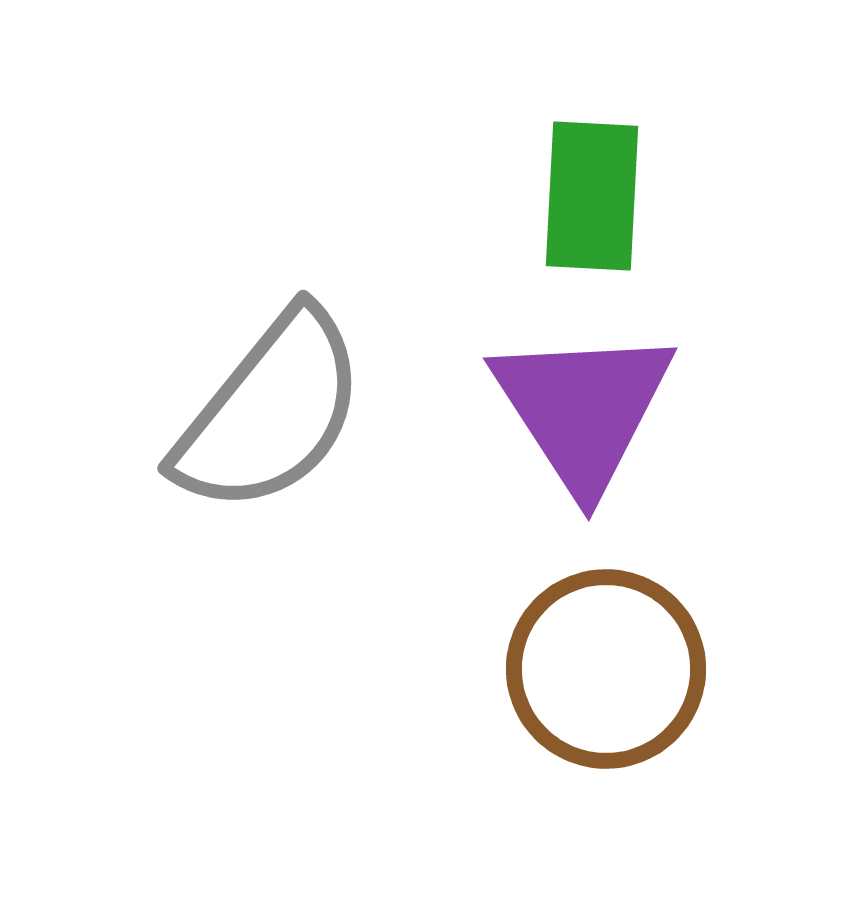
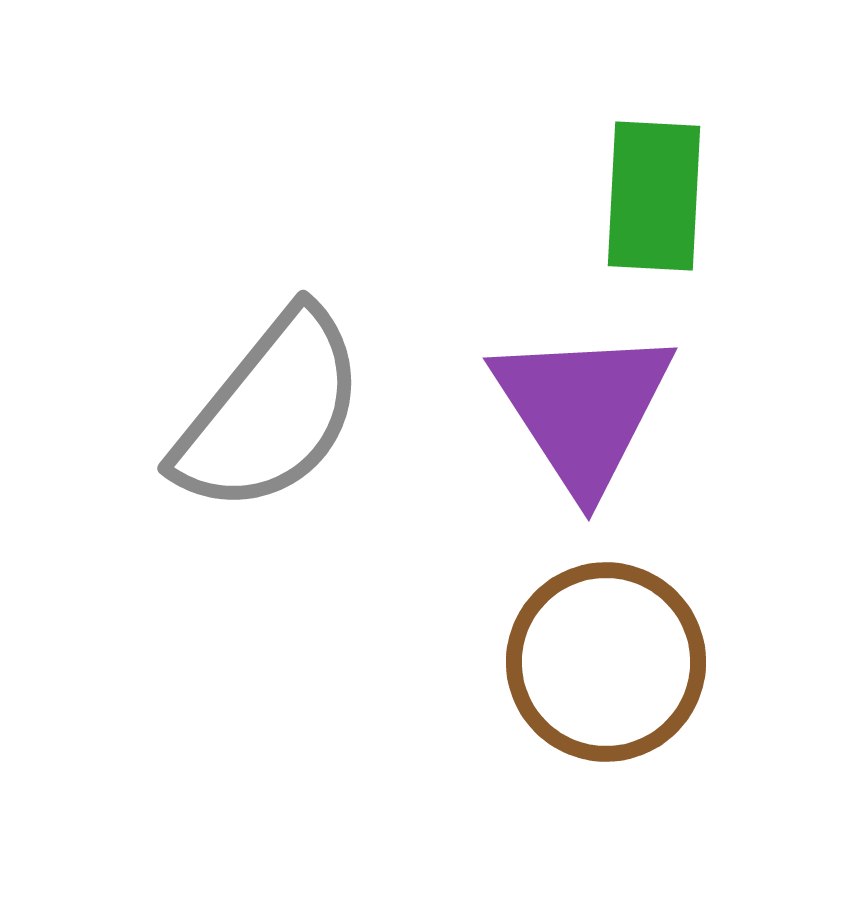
green rectangle: moved 62 px right
brown circle: moved 7 px up
